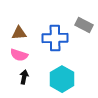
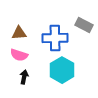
cyan hexagon: moved 9 px up
